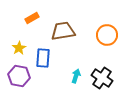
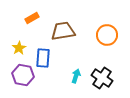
purple hexagon: moved 4 px right, 1 px up
